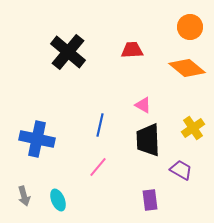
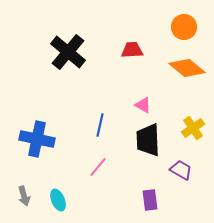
orange circle: moved 6 px left
